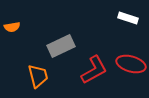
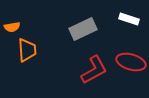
white rectangle: moved 1 px right, 1 px down
gray rectangle: moved 22 px right, 17 px up
red ellipse: moved 2 px up
orange trapezoid: moved 11 px left, 26 px up; rotated 10 degrees clockwise
